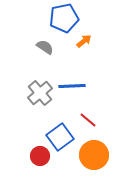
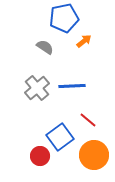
gray cross: moved 3 px left, 5 px up
